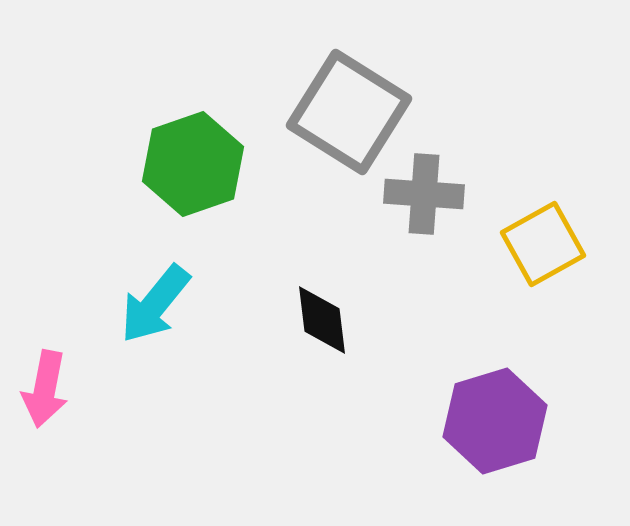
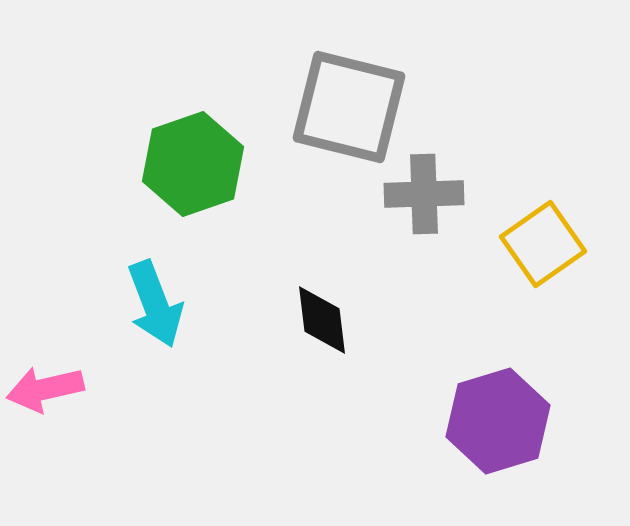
gray square: moved 5 px up; rotated 18 degrees counterclockwise
gray cross: rotated 6 degrees counterclockwise
yellow square: rotated 6 degrees counterclockwise
cyan arrow: rotated 60 degrees counterclockwise
pink arrow: rotated 66 degrees clockwise
purple hexagon: moved 3 px right
